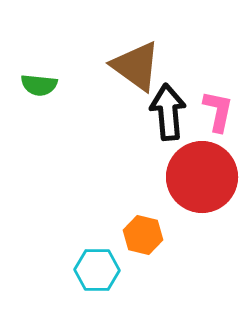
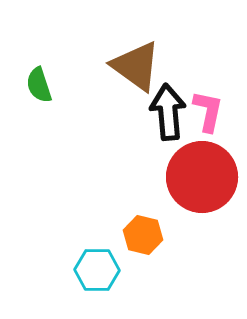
green semicircle: rotated 66 degrees clockwise
pink L-shape: moved 10 px left
